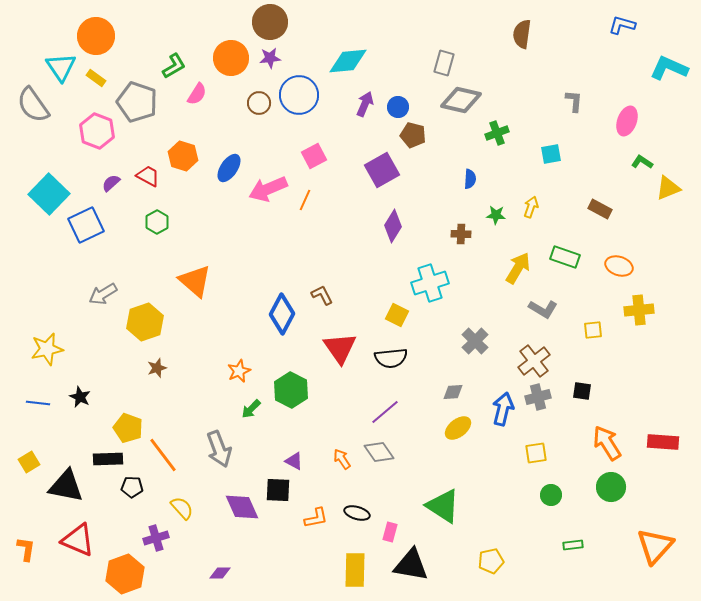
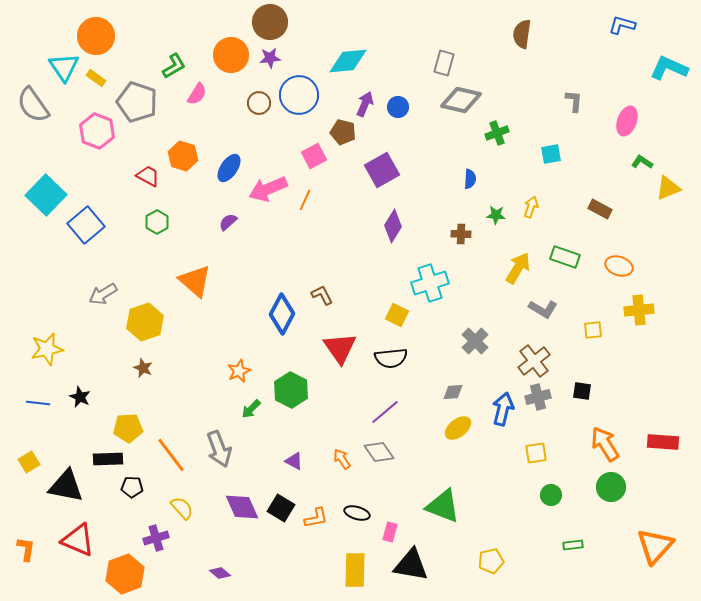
orange circle at (231, 58): moved 3 px up
cyan triangle at (61, 67): moved 3 px right
brown pentagon at (413, 135): moved 70 px left, 3 px up
purple semicircle at (111, 183): moved 117 px right, 39 px down
cyan square at (49, 194): moved 3 px left, 1 px down
blue square at (86, 225): rotated 15 degrees counterclockwise
brown star at (157, 368): moved 14 px left; rotated 30 degrees counterclockwise
yellow pentagon at (128, 428): rotated 24 degrees counterclockwise
orange arrow at (607, 443): moved 2 px left, 1 px down
orange line at (163, 455): moved 8 px right
black square at (278, 490): moved 3 px right, 18 px down; rotated 28 degrees clockwise
green triangle at (443, 506): rotated 12 degrees counterclockwise
purple diamond at (220, 573): rotated 40 degrees clockwise
